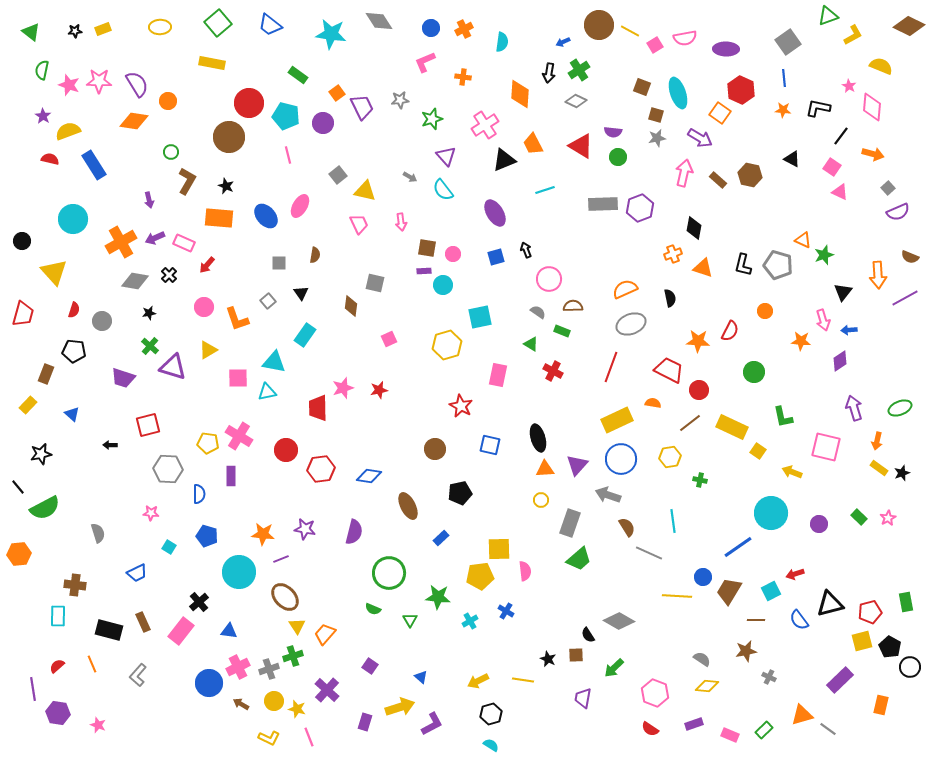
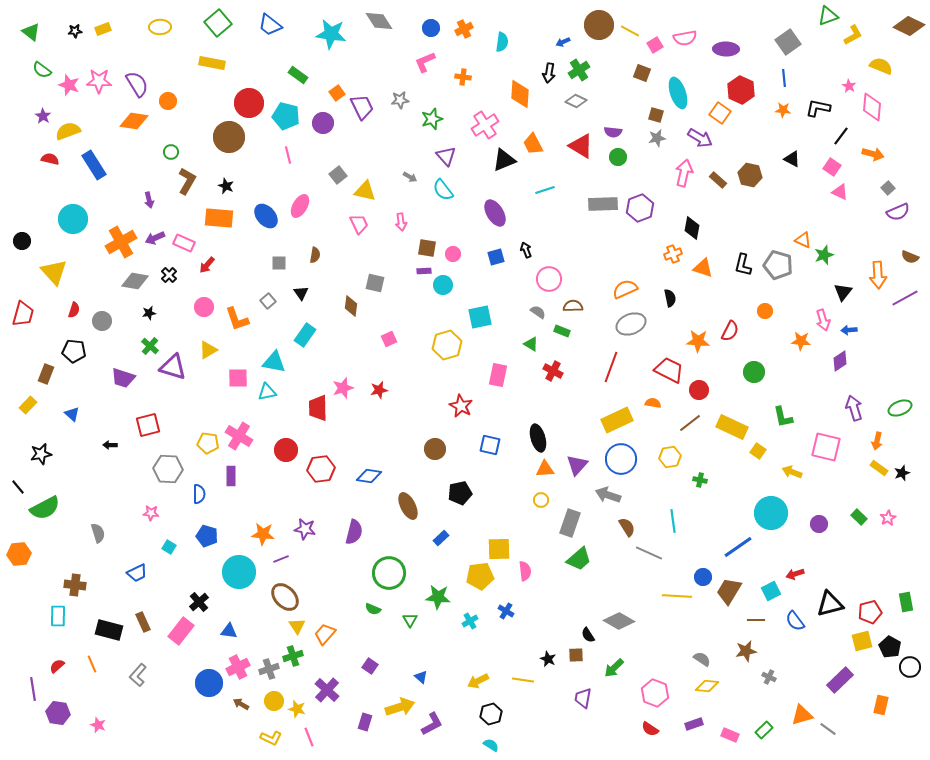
green semicircle at (42, 70): rotated 66 degrees counterclockwise
brown square at (642, 87): moved 14 px up
black diamond at (694, 228): moved 2 px left
blue semicircle at (799, 620): moved 4 px left, 1 px down
yellow L-shape at (269, 738): moved 2 px right
